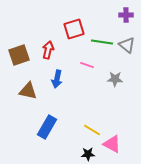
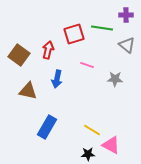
red square: moved 5 px down
green line: moved 14 px up
brown square: rotated 35 degrees counterclockwise
pink triangle: moved 1 px left, 1 px down
